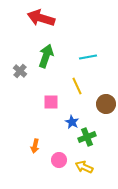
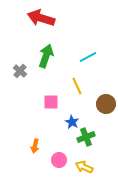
cyan line: rotated 18 degrees counterclockwise
green cross: moved 1 px left
